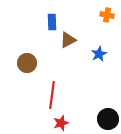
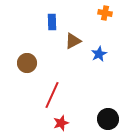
orange cross: moved 2 px left, 2 px up
brown triangle: moved 5 px right, 1 px down
red line: rotated 16 degrees clockwise
